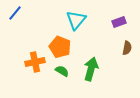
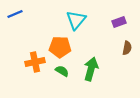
blue line: moved 1 px down; rotated 28 degrees clockwise
orange pentagon: rotated 20 degrees counterclockwise
